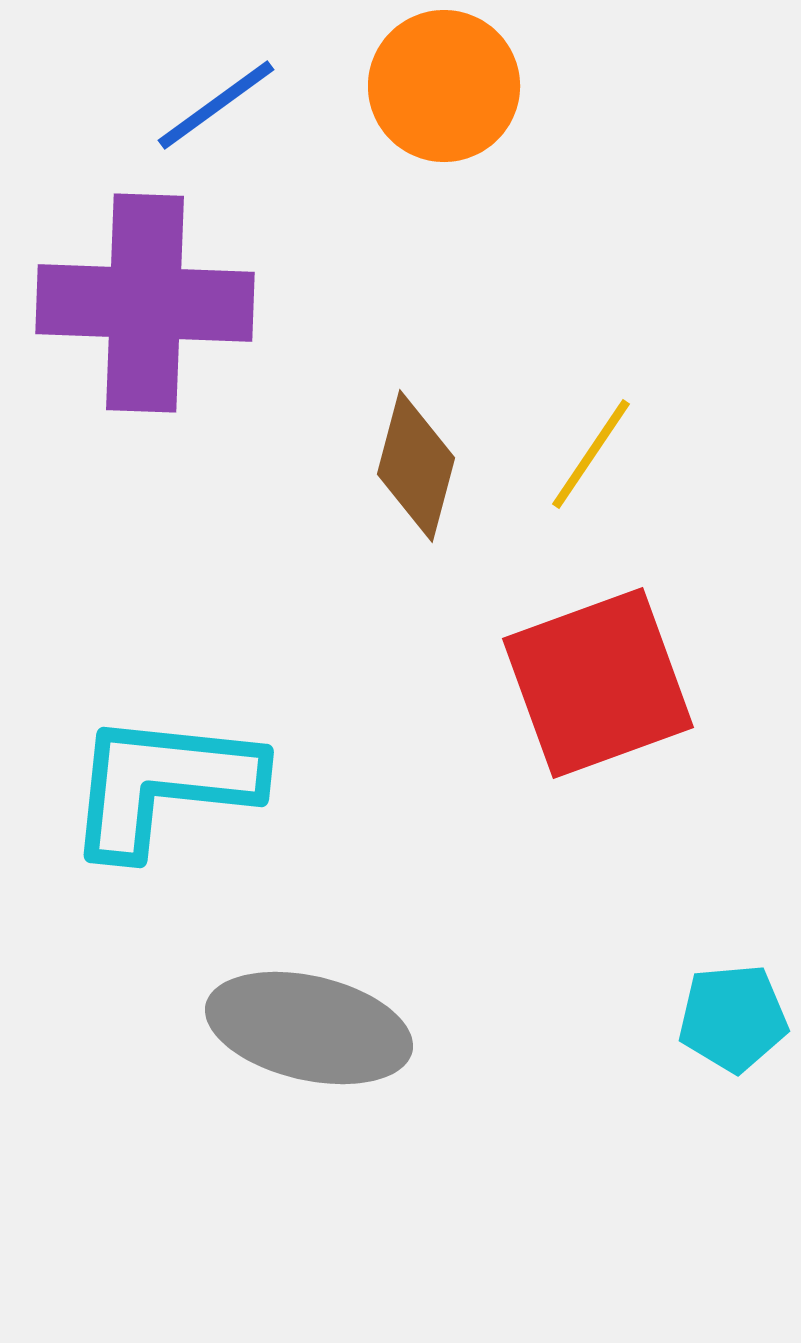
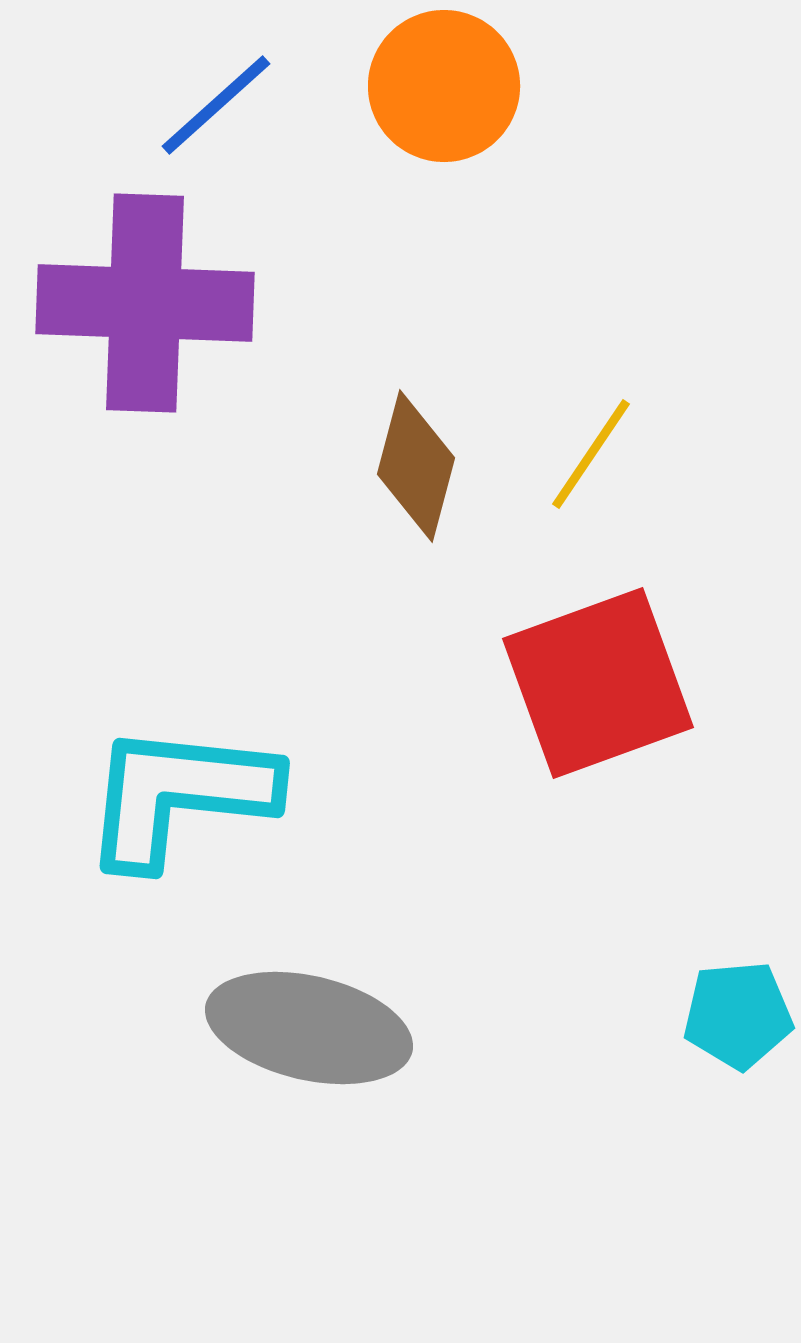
blue line: rotated 6 degrees counterclockwise
cyan L-shape: moved 16 px right, 11 px down
cyan pentagon: moved 5 px right, 3 px up
